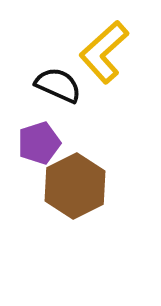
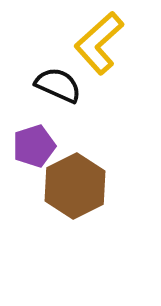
yellow L-shape: moved 5 px left, 9 px up
purple pentagon: moved 5 px left, 3 px down
